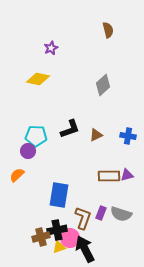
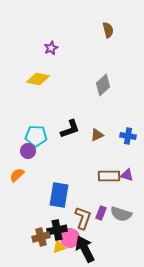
brown triangle: moved 1 px right
purple triangle: rotated 32 degrees clockwise
